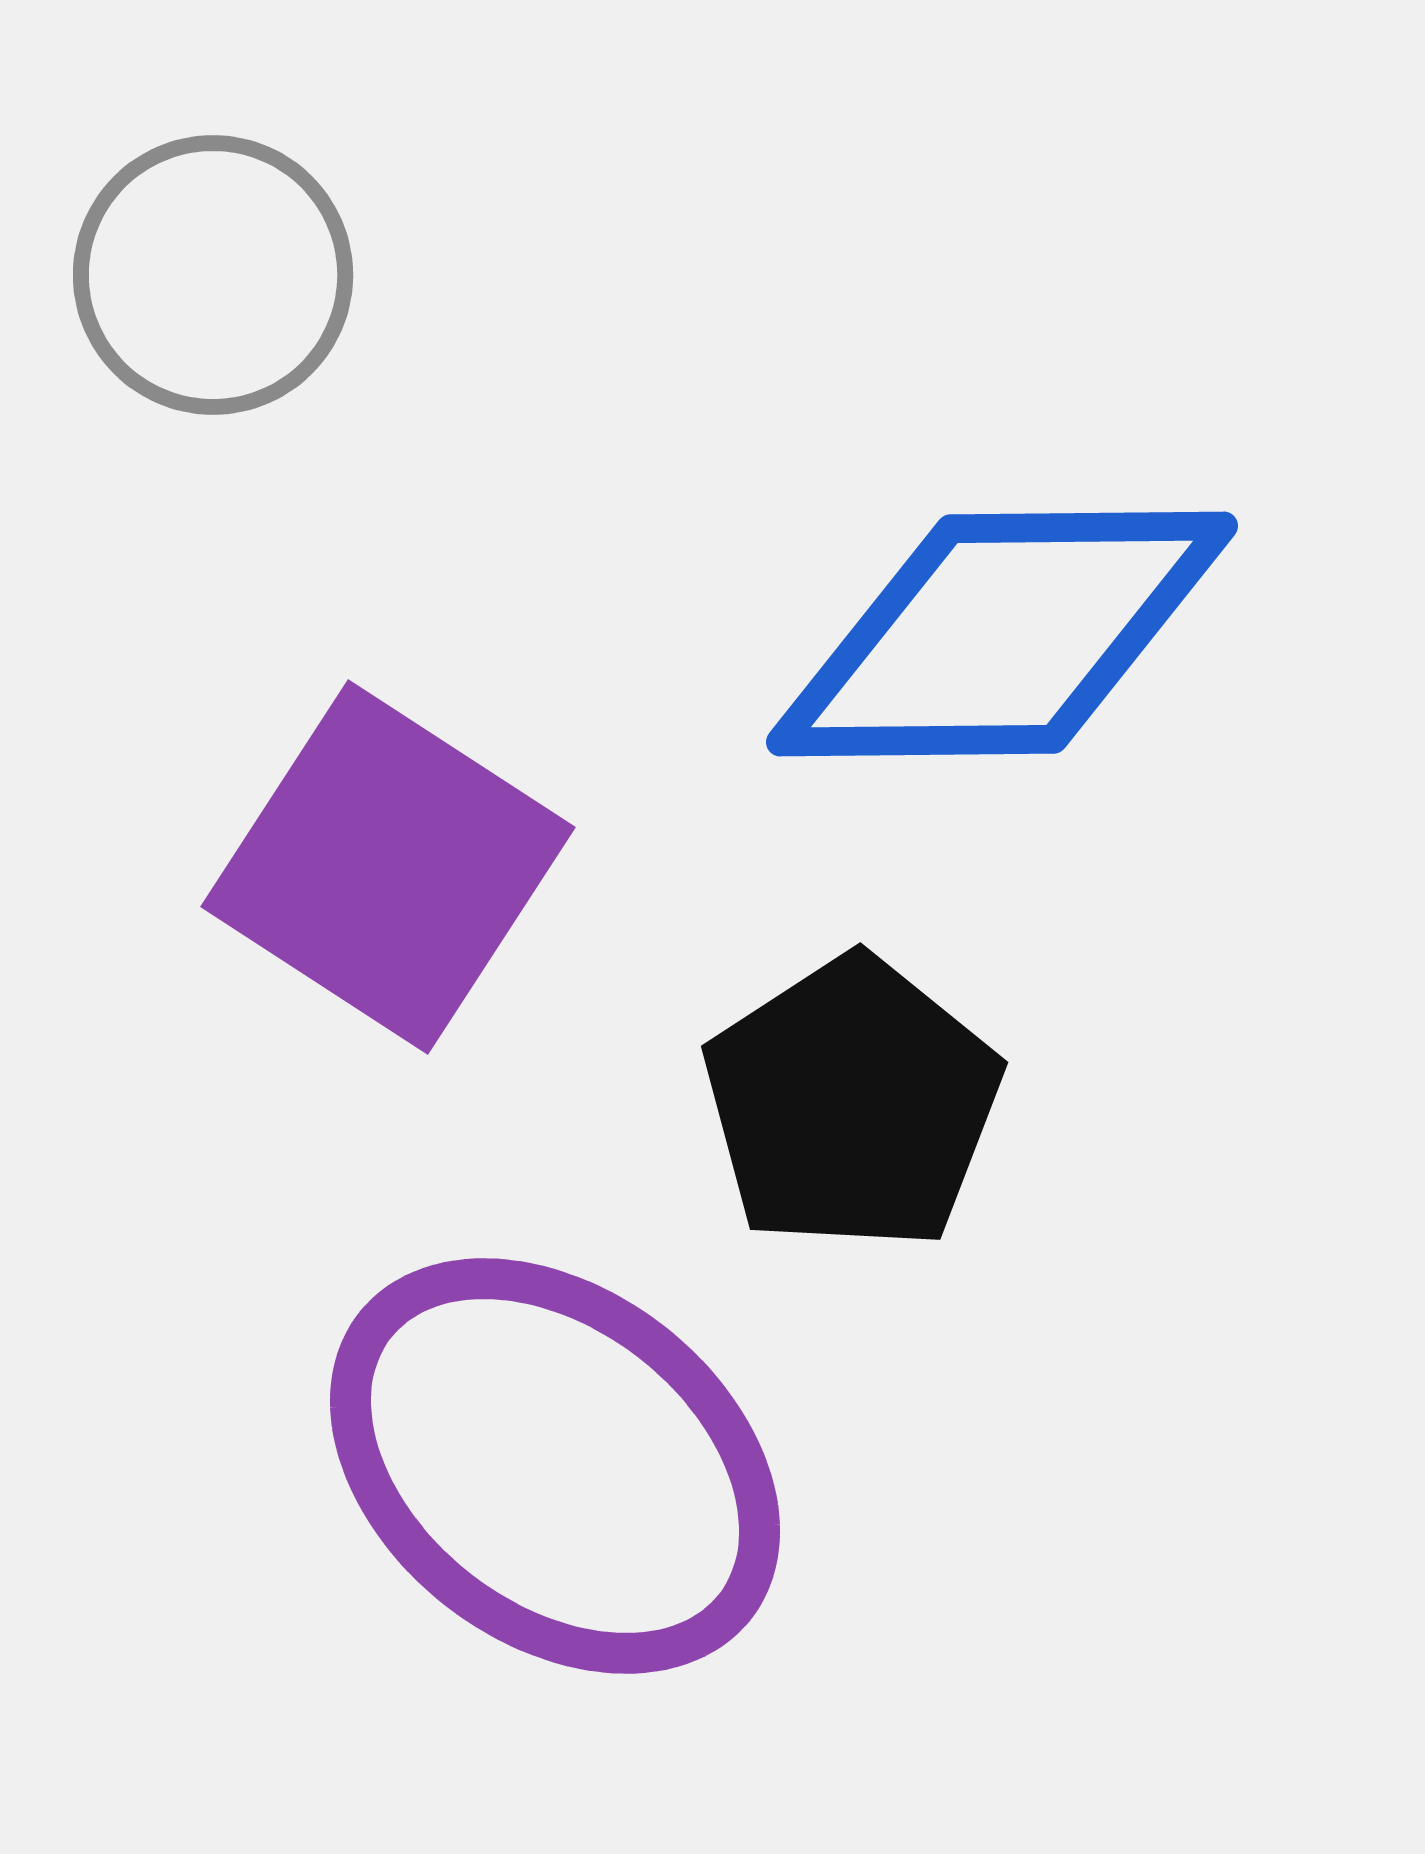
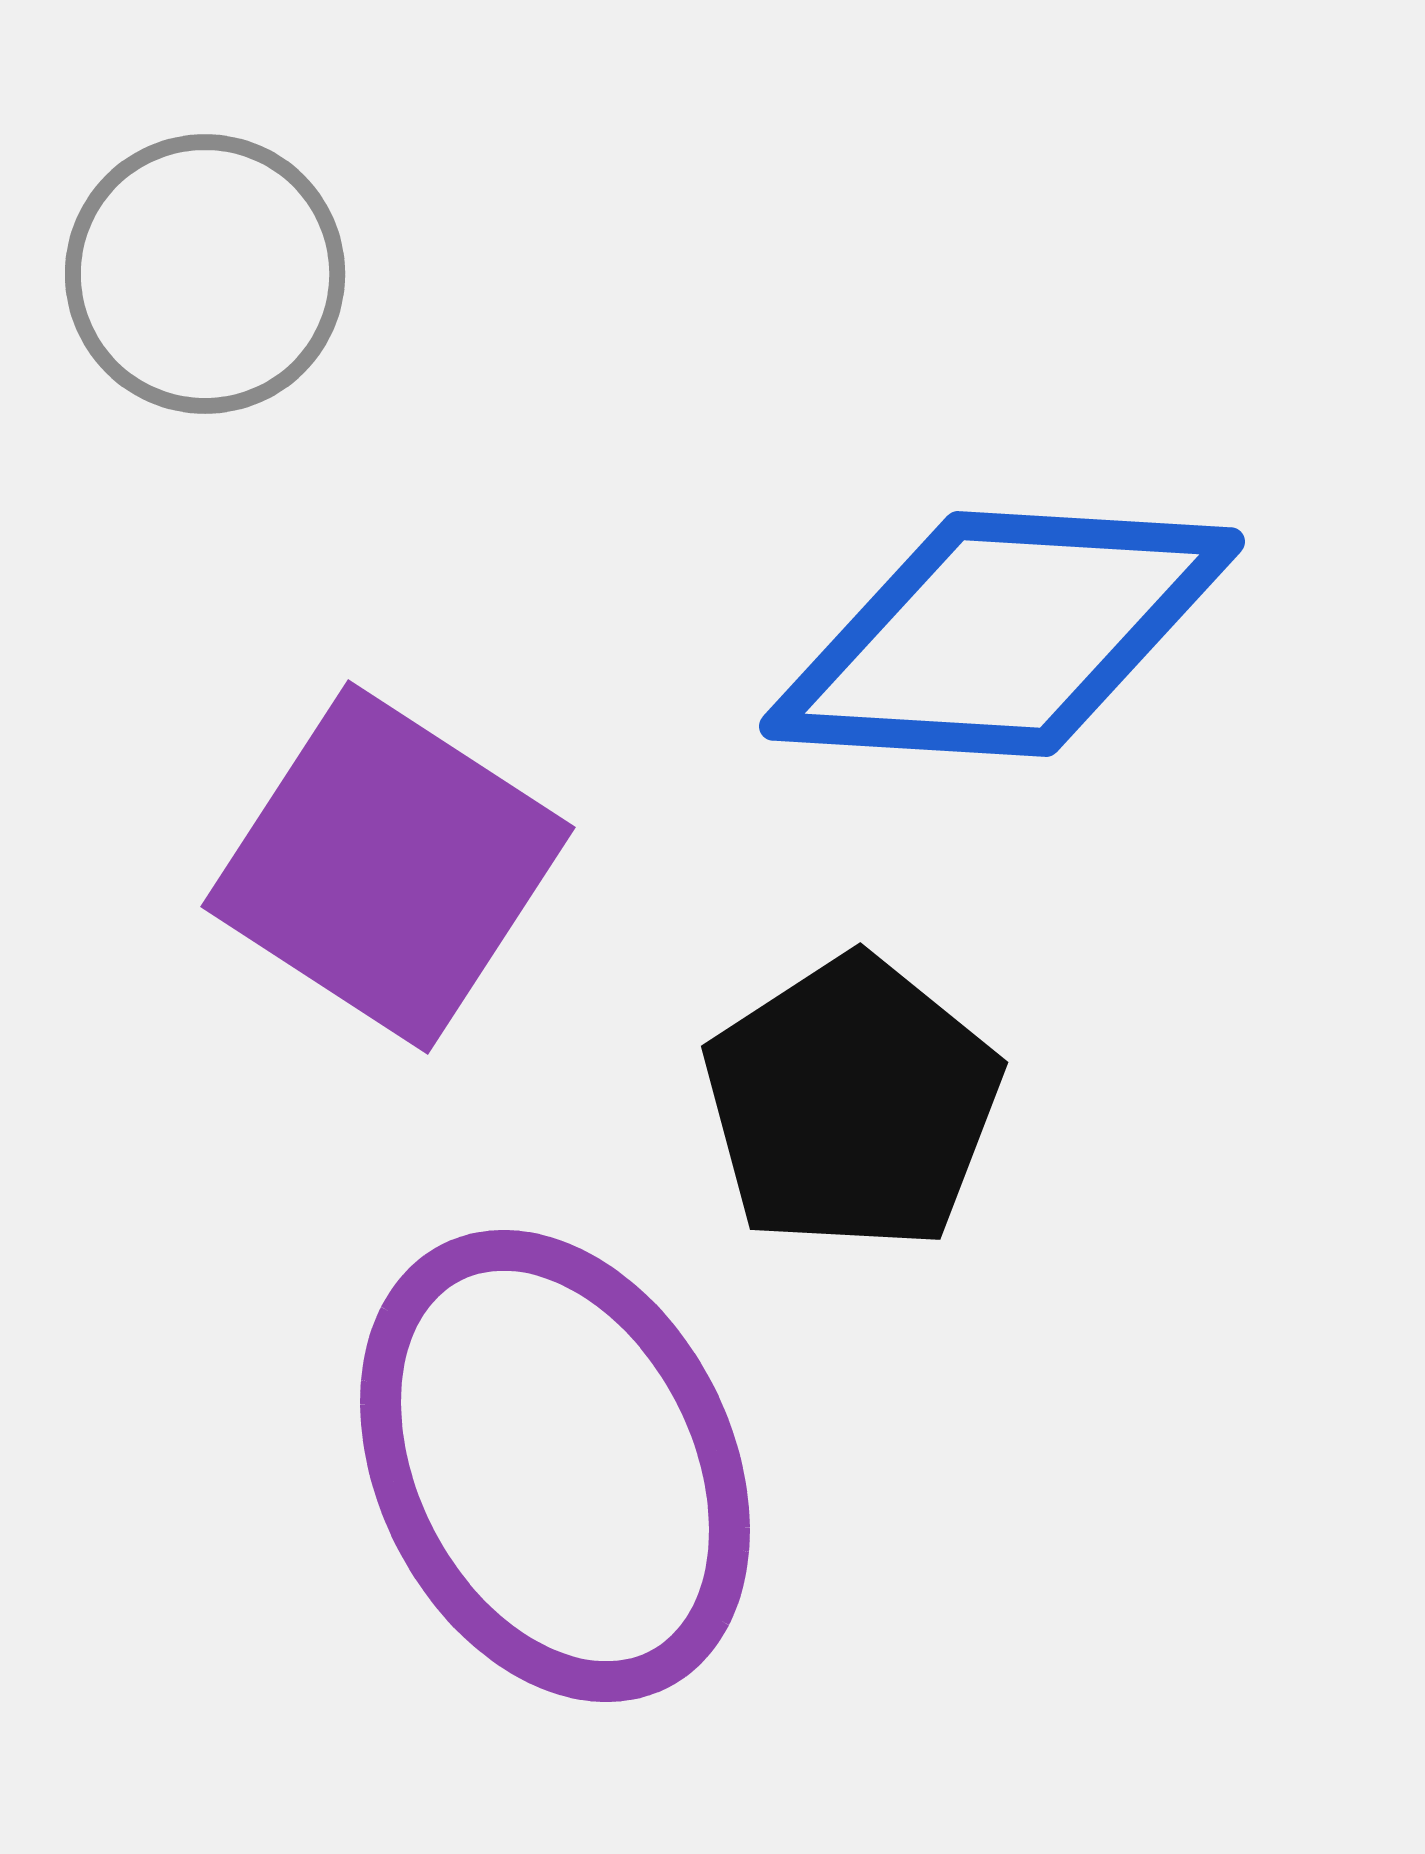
gray circle: moved 8 px left, 1 px up
blue diamond: rotated 4 degrees clockwise
purple ellipse: rotated 25 degrees clockwise
